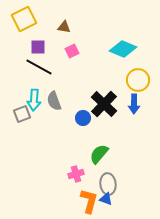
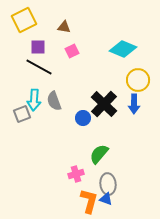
yellow square: moved 1 px down
